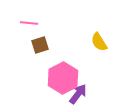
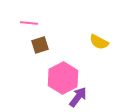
yellow semicircle: rotated 30 degrees counterclockwise
purple arrow: moved 3 px down
